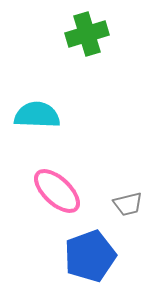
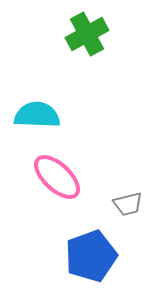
green cross: rotated 12 degrees counterclockwise
pink ellipse: moved 14 px up
blue pentagon: moved 1 px right
